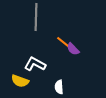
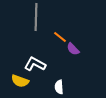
orange line: moved 3 px left, 5 px up
